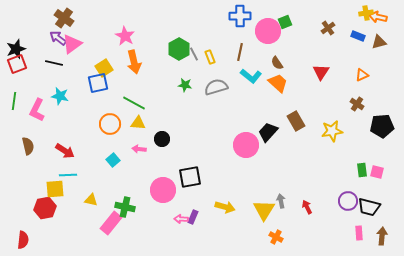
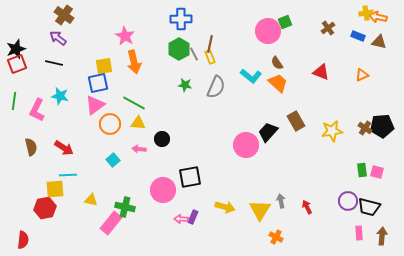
blue cross at (240, 16): moved 59 px left, 3 px down
brown cross at (64, 18): moved 3 px up
brown triangle at (379, 42): rotated 28 degrees clockwise
pink triangle at (72, 44): moved 23 px right, 61 px down
brown line at (240, 52): moved 30 px left, 8 px up
yellow square at (104, 68): moved 2 px up; rotated 24 degrees clockwise
red triangle at (321, 72): rotated 42 degrees counterclockwise
gray semicircle at (216, 87): rotated 130 degrees clockwise
brown cross at (357, 104): moved 8 px right, 24 px down
brown semicircle at (28, 146): moved 3 px right, 1 px down
red arrow at (65, 151): moved 1 px left, 3 px up
yellow triangle at (264, 210): moved 4 px left
